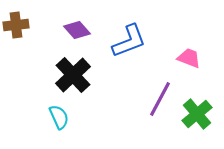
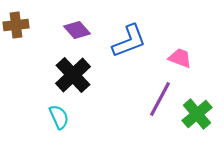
pink trapezoid: moved 9 px left
